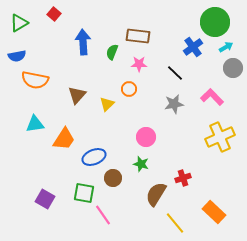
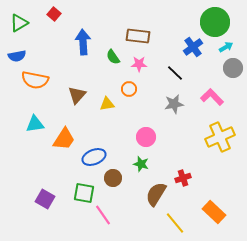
green semicircle: moved 1 px right, 5 px down; rotated 56 degrees counterclockwise
yellow triangle: rotated 35 degrees clockwise
